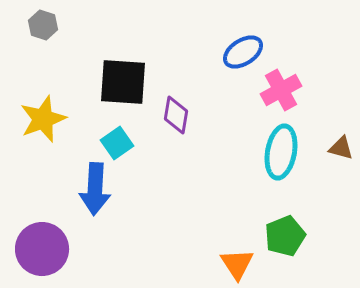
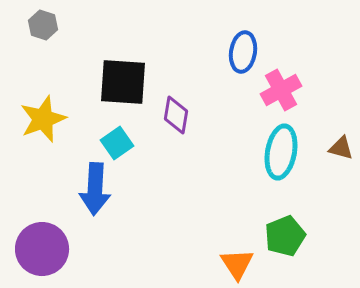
blue ellipse: rotated 48 degrees counterclockwise
